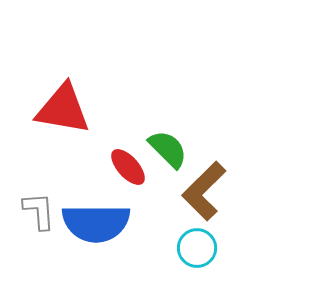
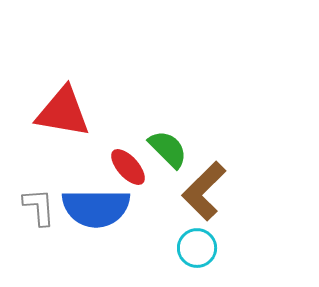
red triangle: moved 3 px down
gray L-shape: moved 4 px up
blue semicircle: moved 15 px up
